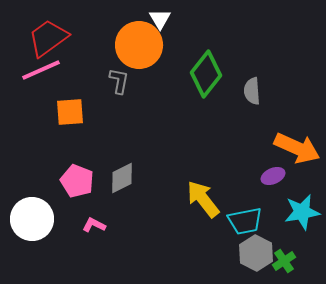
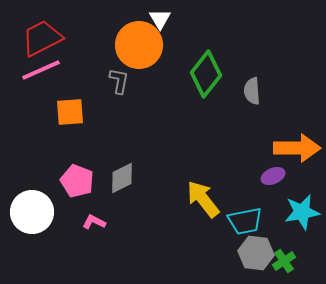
red trapezoid: moved 6 px left; rotated 9 degrees clockwise
orange arrow: rotated 24 degrees counterclockwise
white circle: moved 7 px up
pink L-shape: moved 3 px up
gray hexagon: rotated 20 degrees counterclockwise
